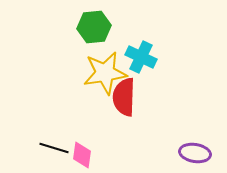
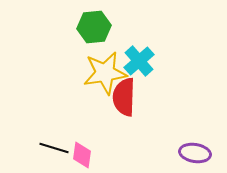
cyan cross: moved 2 px left, 4 px down; rotated 24 degrees clockwise
